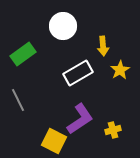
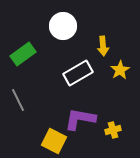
purple L-shape: rotated 136 degrees counterclockwise
